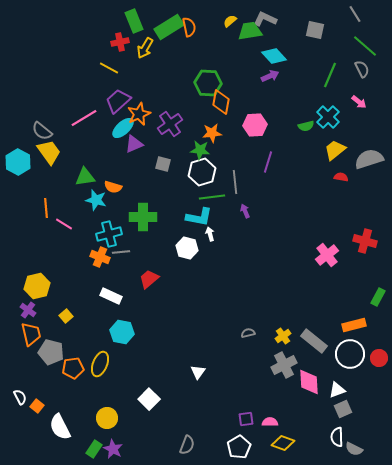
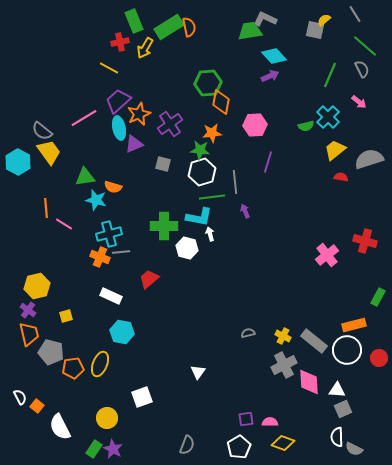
yellow semicircle at (230, 21): moved 94 px right, 1 px up
green hexagon at (208, 83): rotated 8 degrees counterclockwise
cyan ellipse at (123, 128): moved 4 px left; rotated 60 degrees counterclockwise
green cross at (143, 217): moved 21 px right, 9 px down
yellow square at (66, 316): rotated 24 degrees clockwise
orange trapezoid at (31, 334): moved 2 px left
yellow cross at (283, 336): rotated 28 degrees counterclockwise
white circle at (350, 354): moved 3 px left, 4 px up
white triangle at (337, 390): rotated 24 degrees clockwise
white square at (149, 399): moved 7 px left, 2 px up; rotated 25 degrees clockwise
